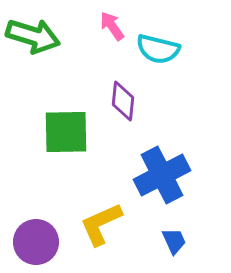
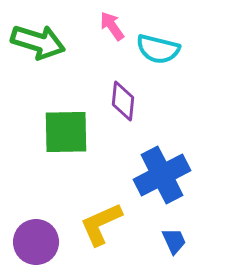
green arrow: moved 5 px right, 6 px down
